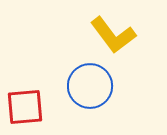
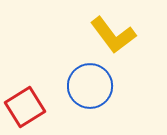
red square: rotated 27 degrees counterclockwise
